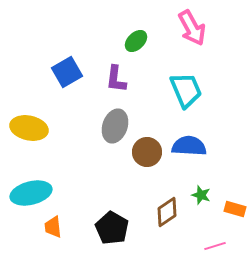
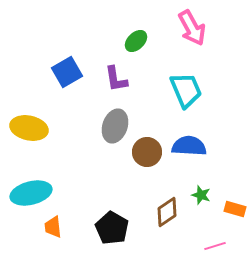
purple L-shape: rotated 16 degrees counterclockwise
